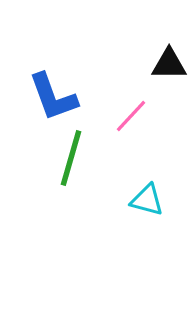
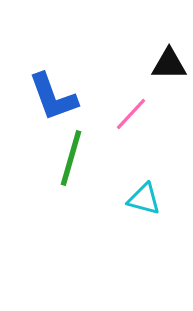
pink line: moved 2 px up
cyan triangle: moved 3 px left, 1 px up
